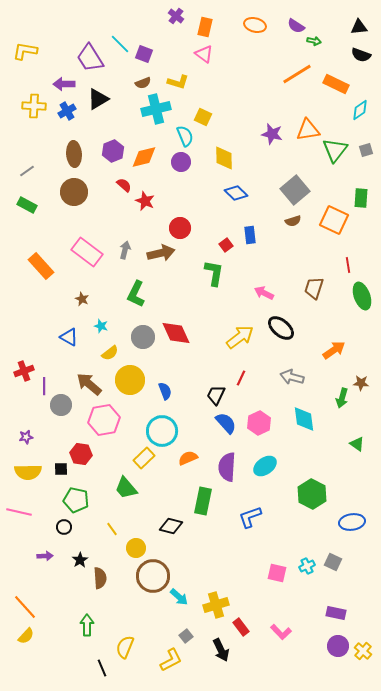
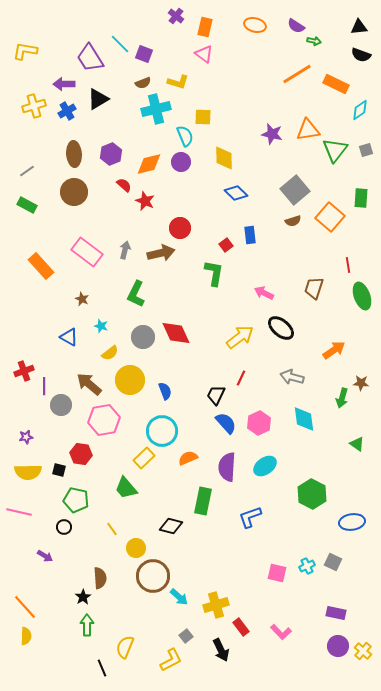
yellow cross at (34, 106): rotated 20 degrees counterclockwise
yellow square at (203, 117): rotated 24 degrees counterclockwise
purple hexagon at (113, 151): moved 2 px left, 3 px down
orange diamond at (144, 157): moved 5 px right, 7 px down
orange square at (334, 220): moved 4 px left, 3 px up; rotated 16 degrees clockwise
black square at (61, 469): moved 2 px left, 1 px down; rotated 16 degrees clockwise
purple arrow at (45, 556): rotated 35 degrees clockwise
black star at (80, 560): moved 3 px right, 37 px down
yellow semicircle at (26, 636): rotated 42 degrees counterclockwise
